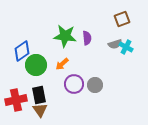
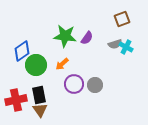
purple semicircle: rotated 40 degrees clockwise
